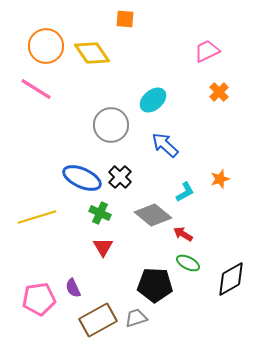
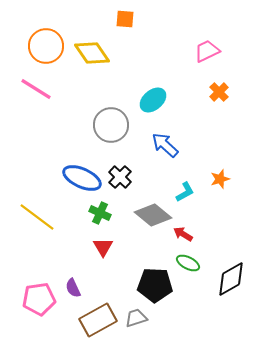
yellow line: rotated 54 degrees clockwise
